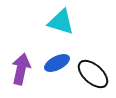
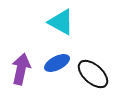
cyan triangle: rotated 12 degrees clockwise
